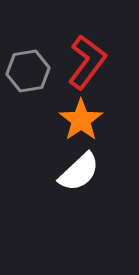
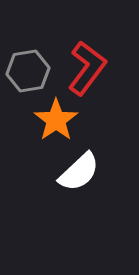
red L-shape: moved 6 px down
orange star: moved 25 px left
